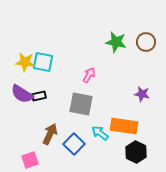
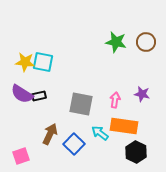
pink arrow: moved 26 px right, 25 px down; rotated 21 degrees counterclockwise
pink square: moved 9 px left, 4 px up
